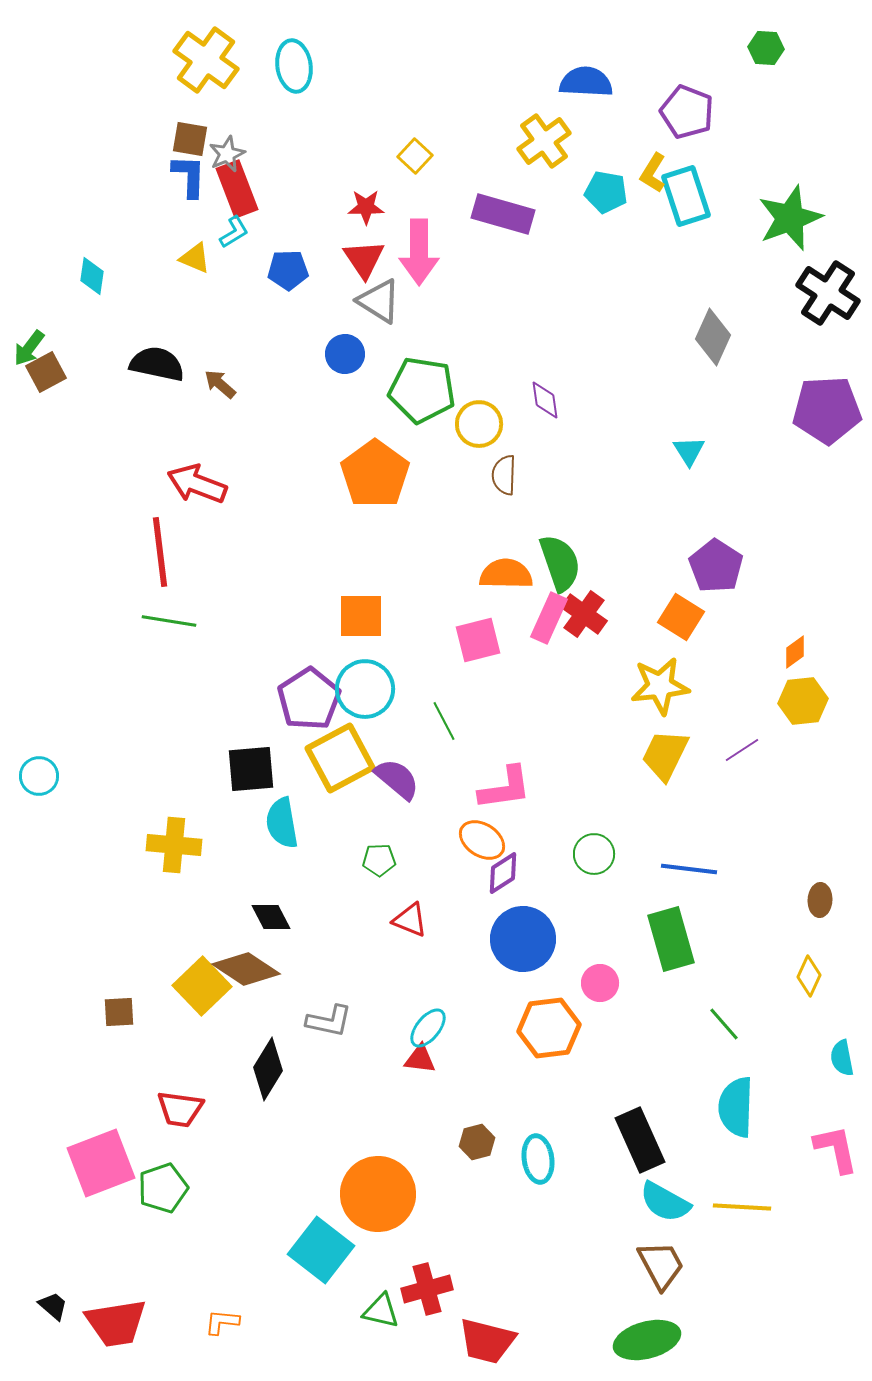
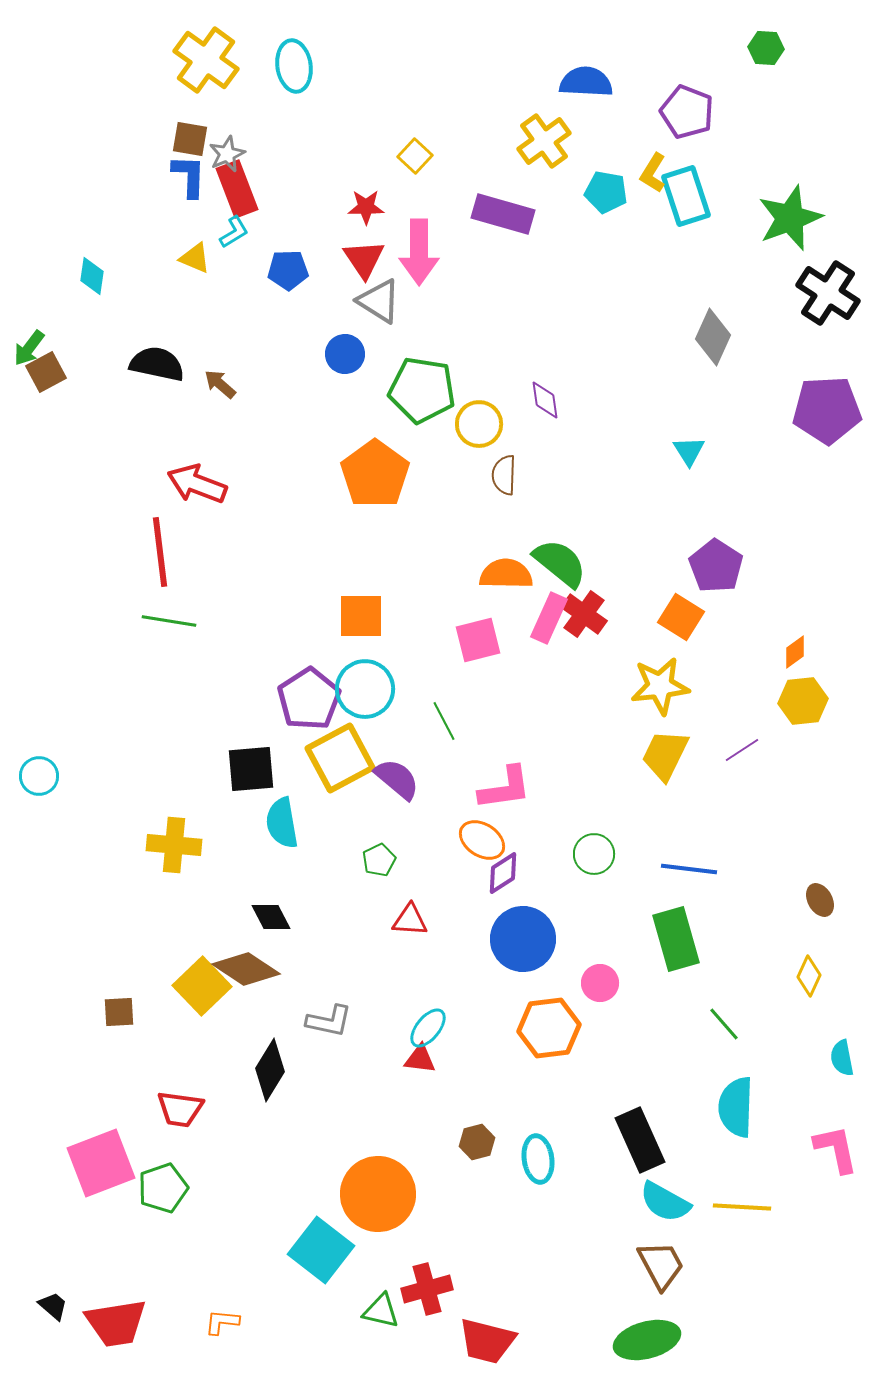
green semicircle at (560, 563): rotated 32 degrees counterclockwise
green pentagon at (379, 860): rotated 24 degrees counterclockwise
brown ellipse at (820, 900): rotated 32 degrees counterclockwise
red triangle at (410, 920): rotated 18 degrees counterclockwise
green rectangle at (671, 939): moved 5 px right
black diamond at (268, 1069): moved 2 px right, 1 px down
